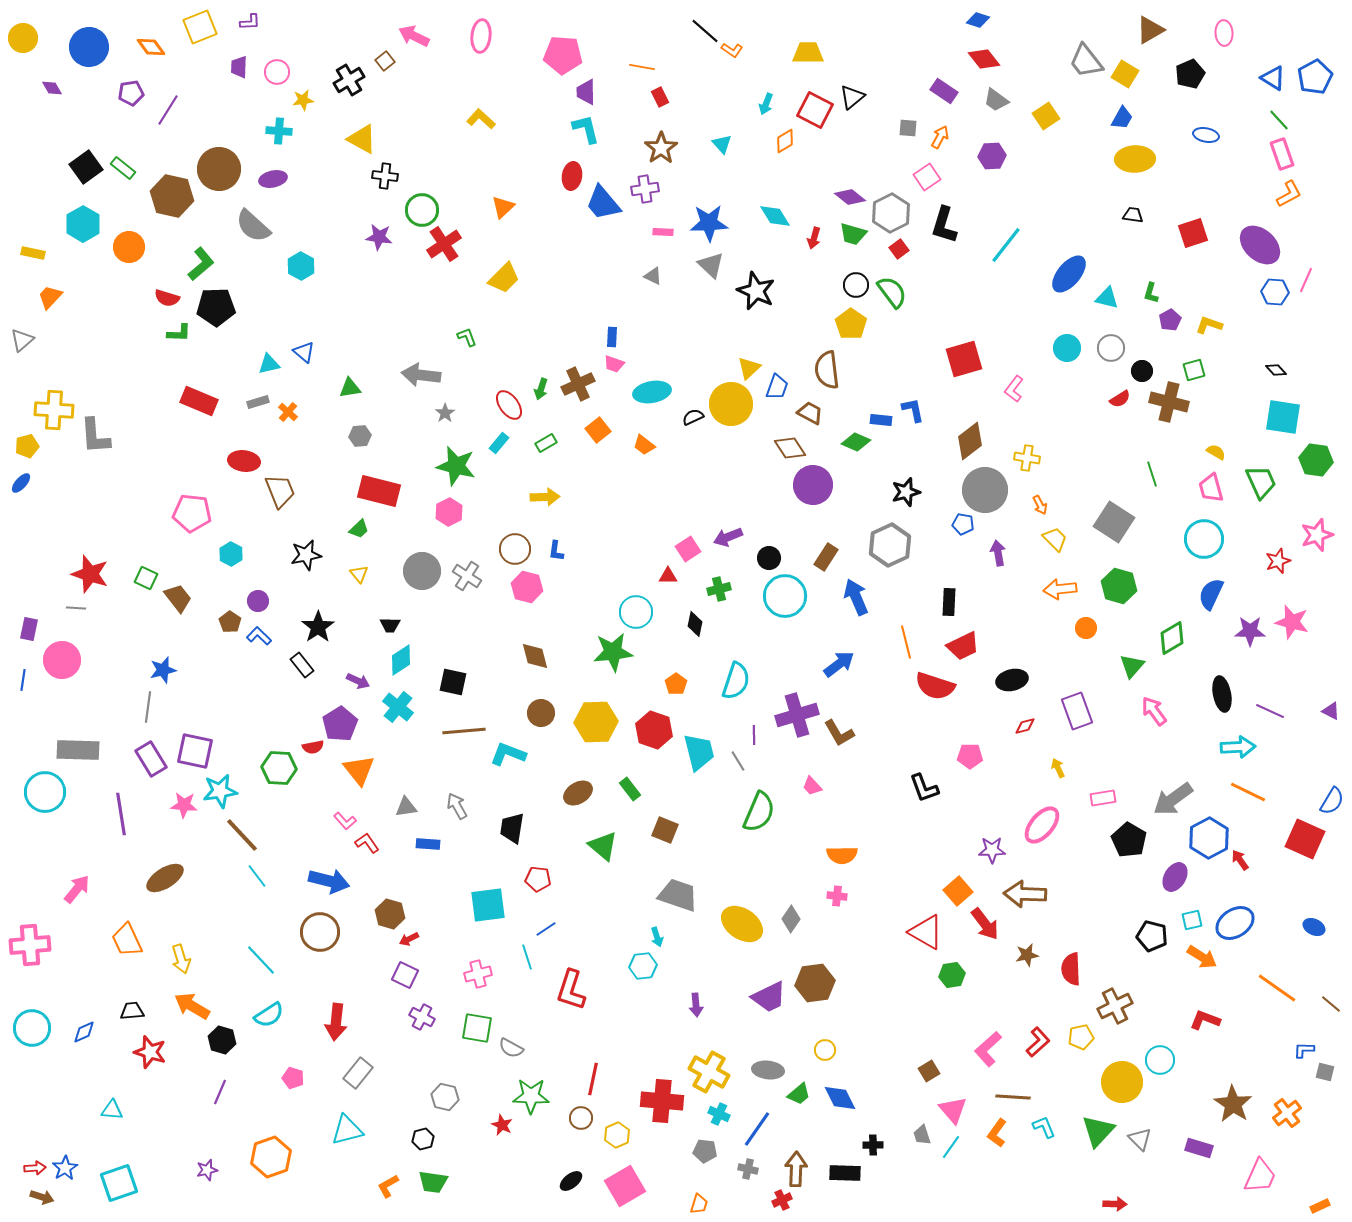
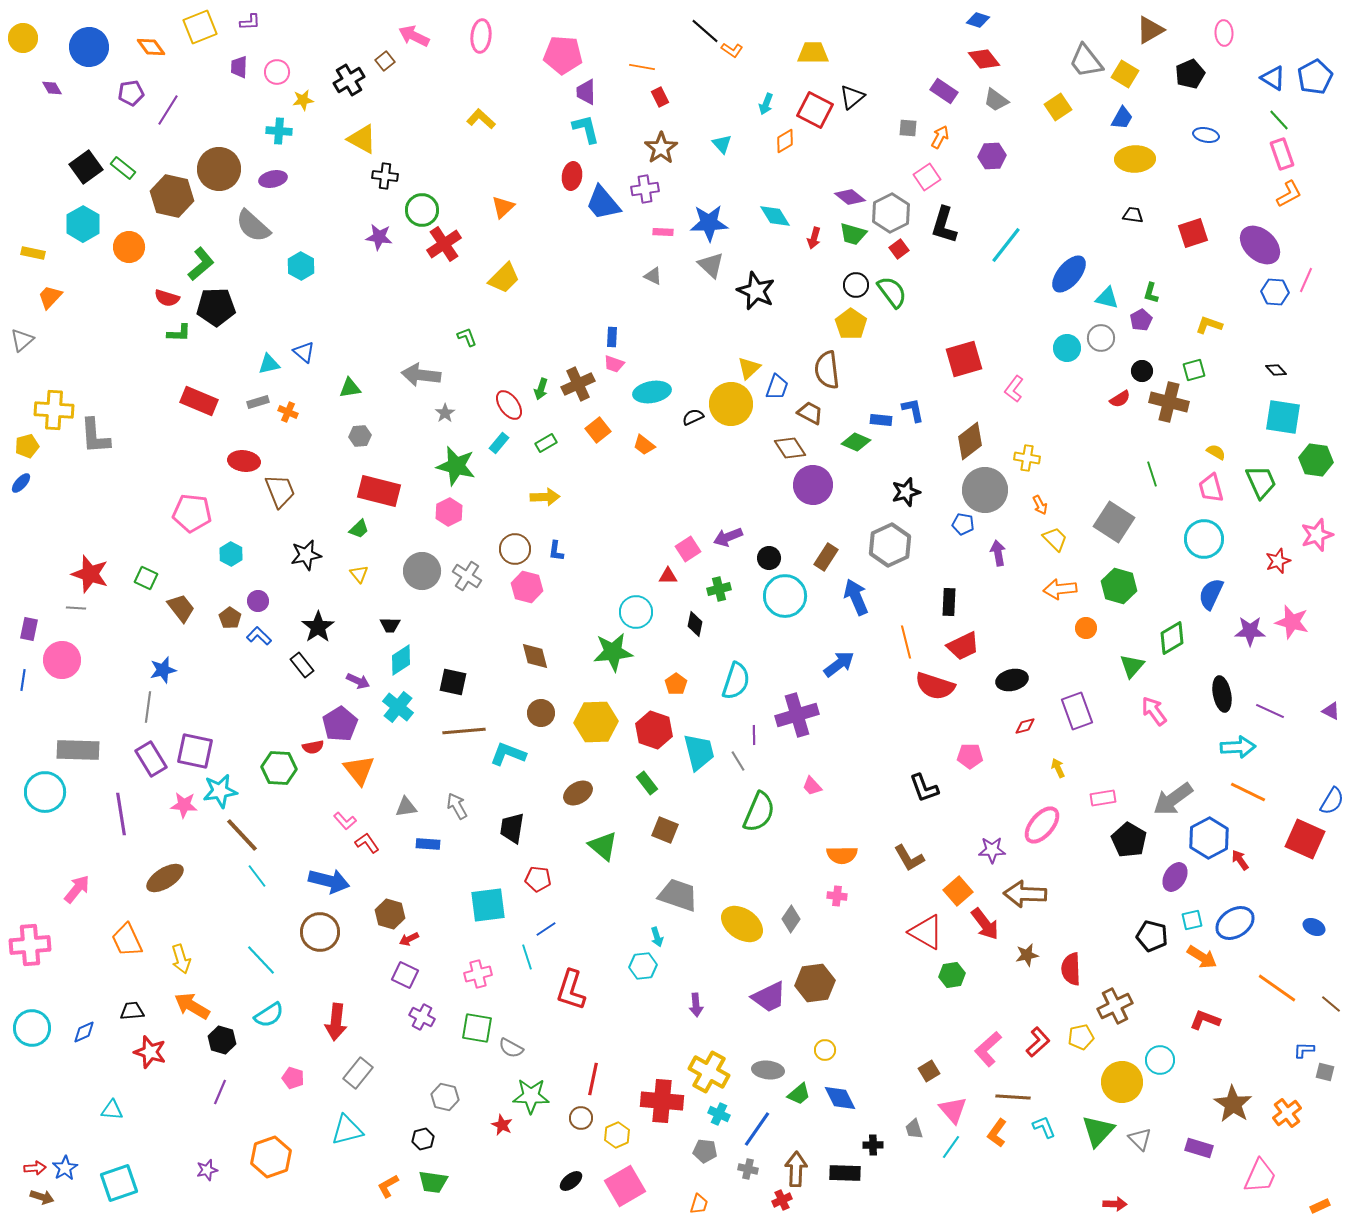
yellow trapezoid at (808, 53): moved 5 px right
yellow square at (1046, 116): moved 12 px right, 9 px up
purple pentagon at (1170, 320): moved 29 px left
gray circle at (1111, 348): moved 10 px left, 10 px up
orange cross at (288, 412): rotated 18 degrees counterclockwise
brown trapezoid at (178, 598): moved 3 px right, 10 px down
brown pentagon at (230, 622): moved 4 px up
brown L-shape at (839, 733): moved 70 px right, 125 px down
green rectangle at (630, 789): moved 17 px right, 6 px up
gray trapezoid at (922, 1135): moved 8 px left, 6 px up
